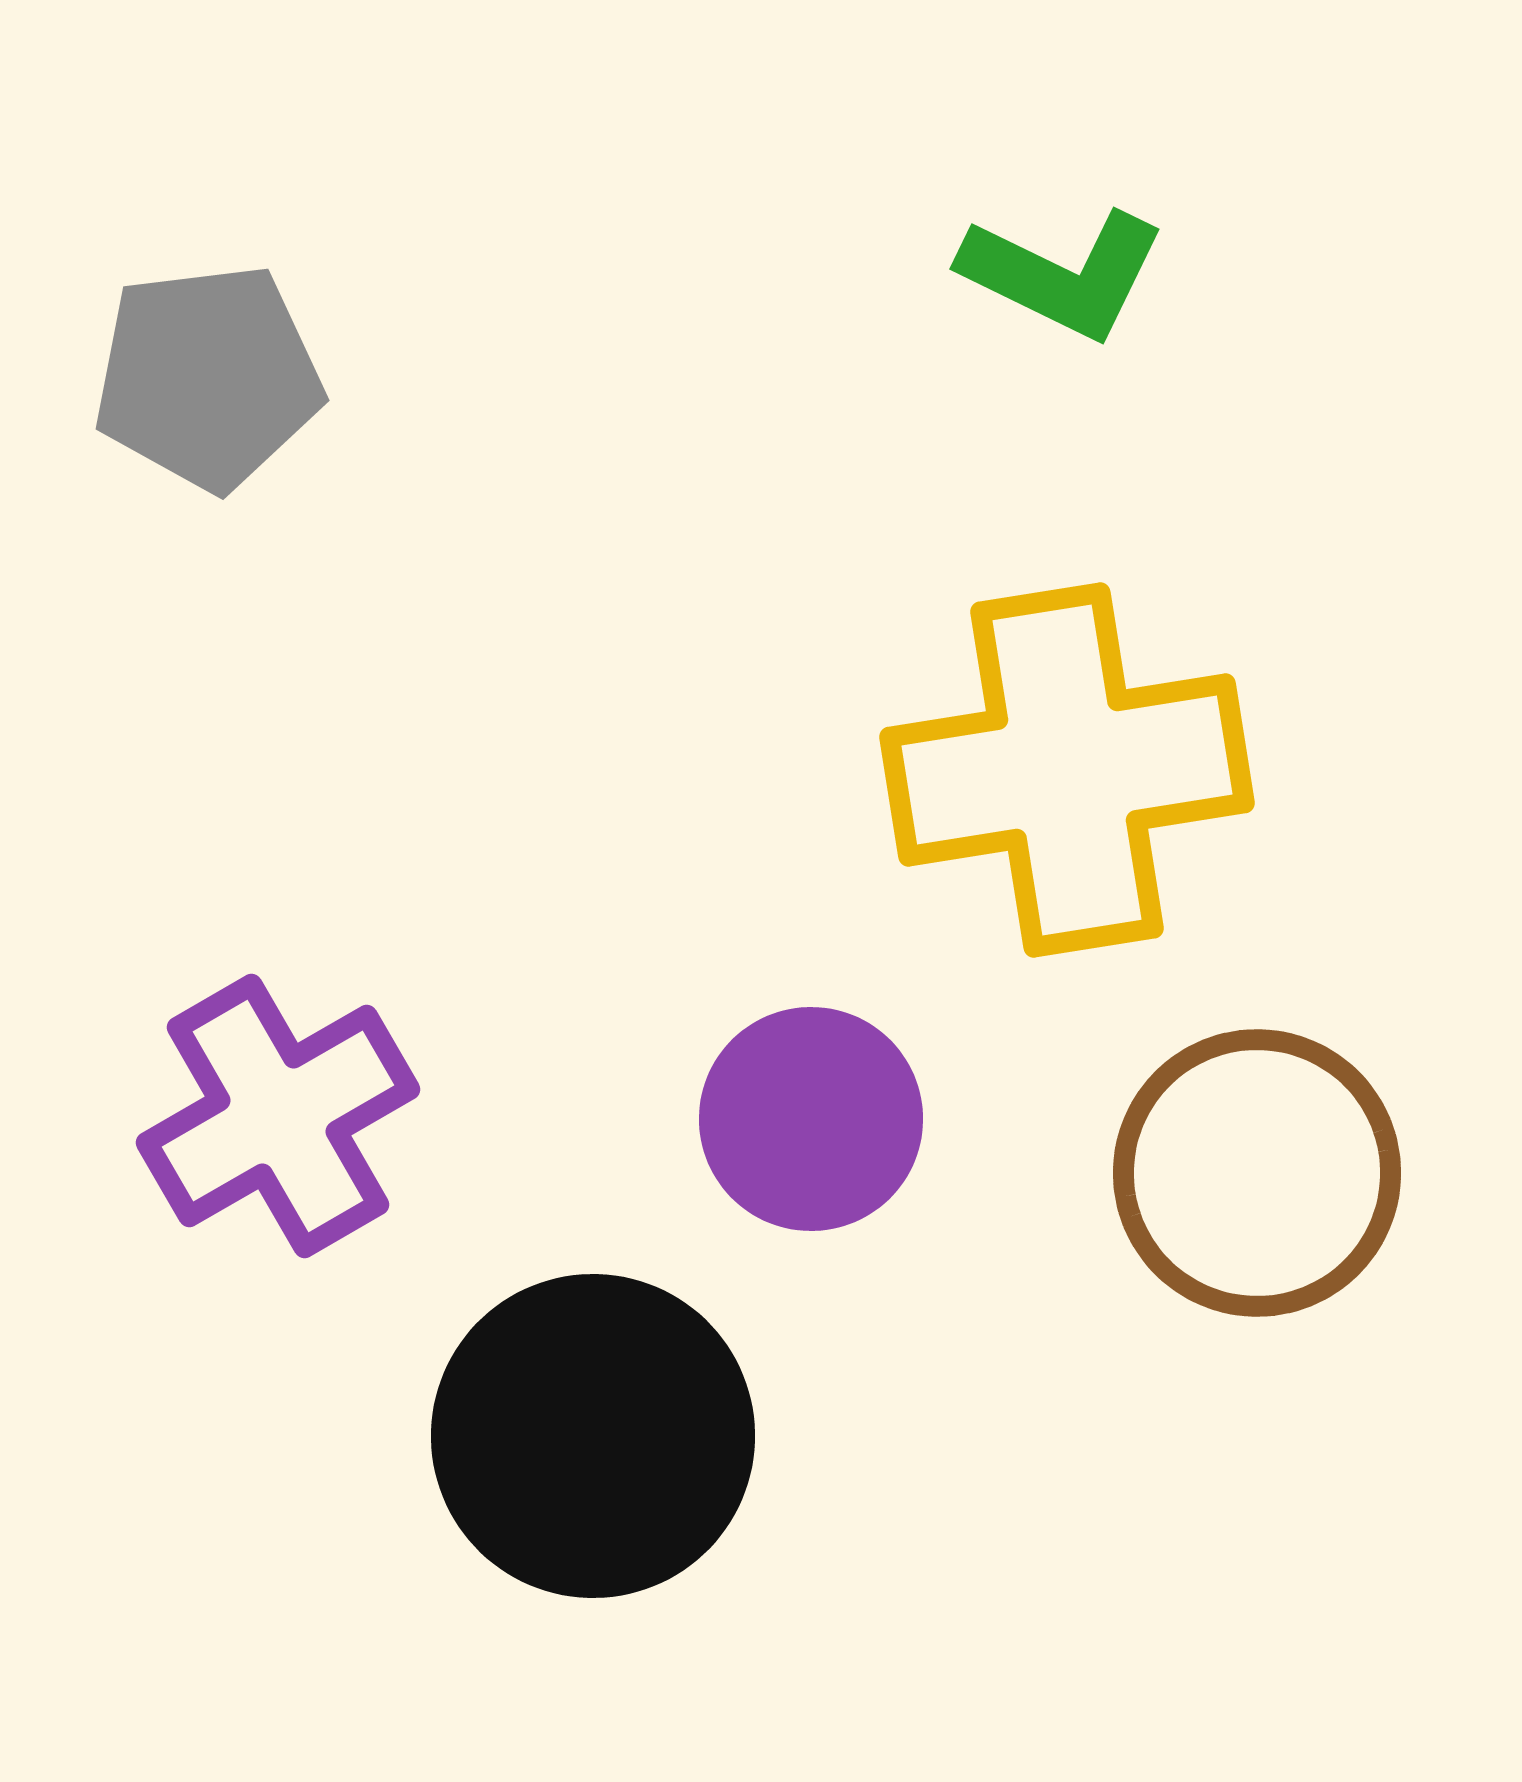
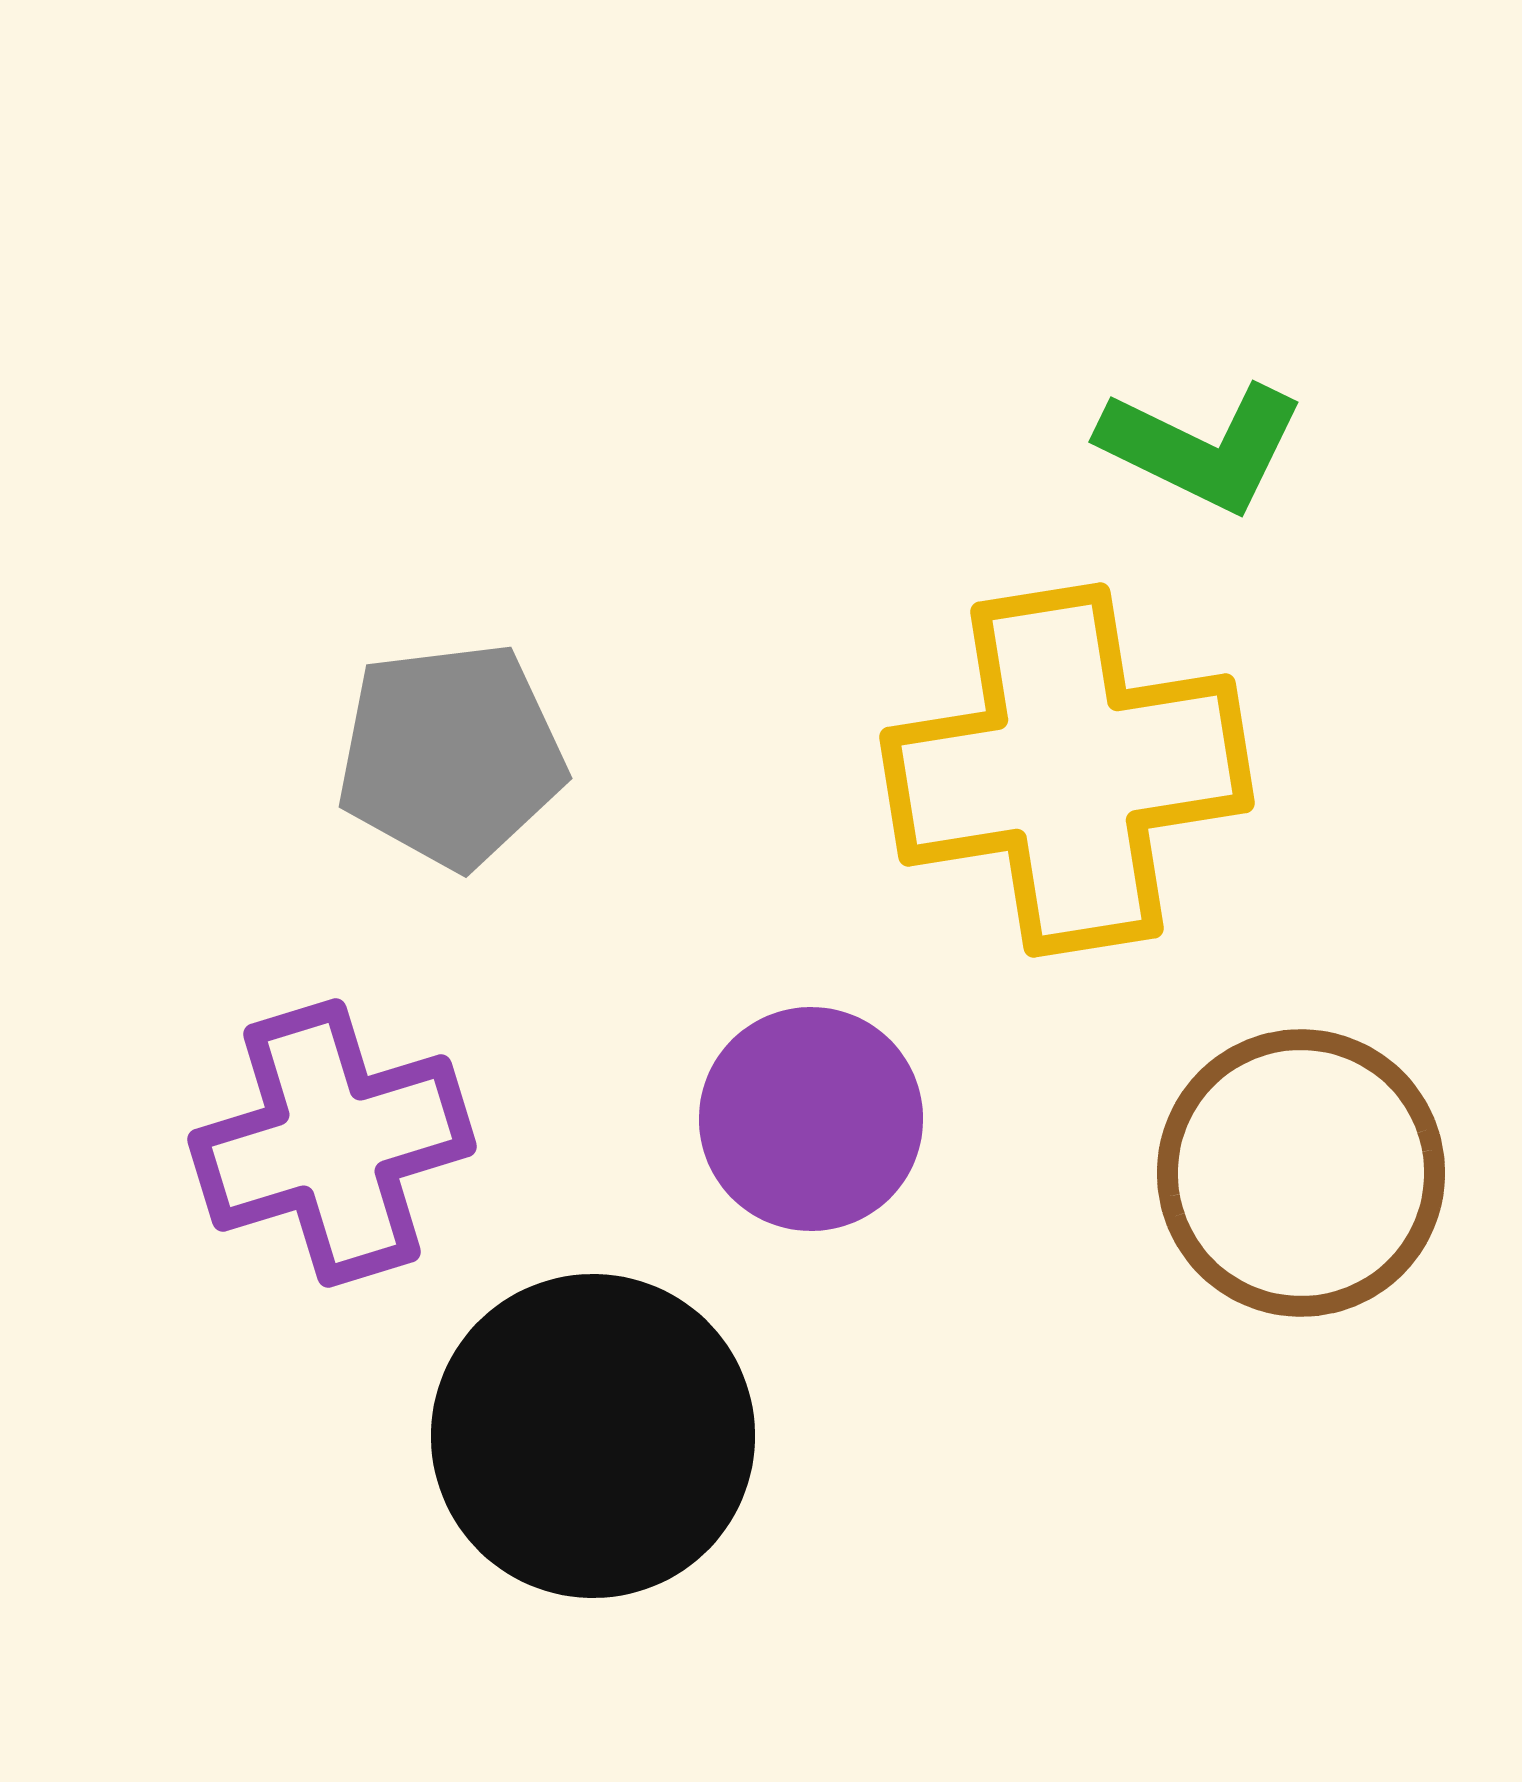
green L-shape: moved 139 px right, 173 px down
gray pentagon: moved 243 px right, 378 px down
purple cross: moved 54 px right, 27 px down; rotated 13 degrees clockwise
brown circle: moved 44 px right
